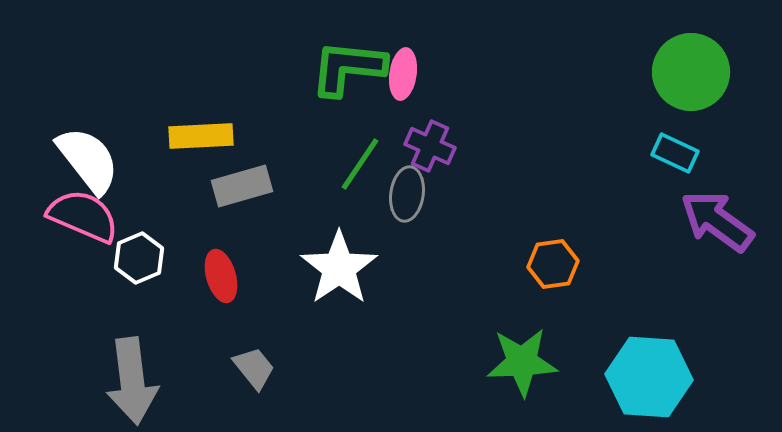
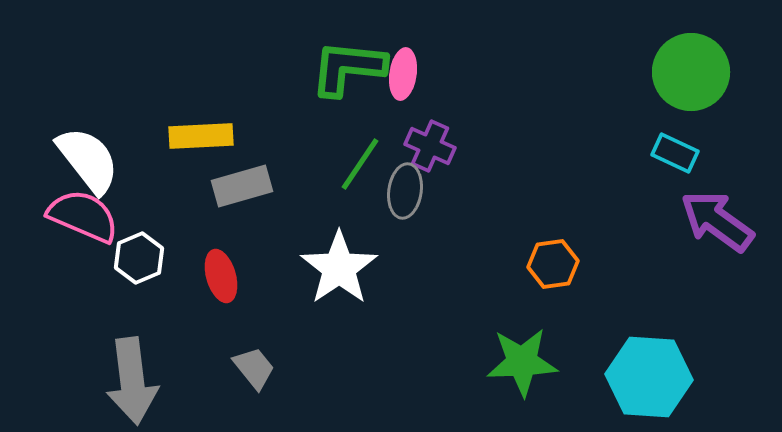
gray ellipse: moved 2 px left, 3 px up
